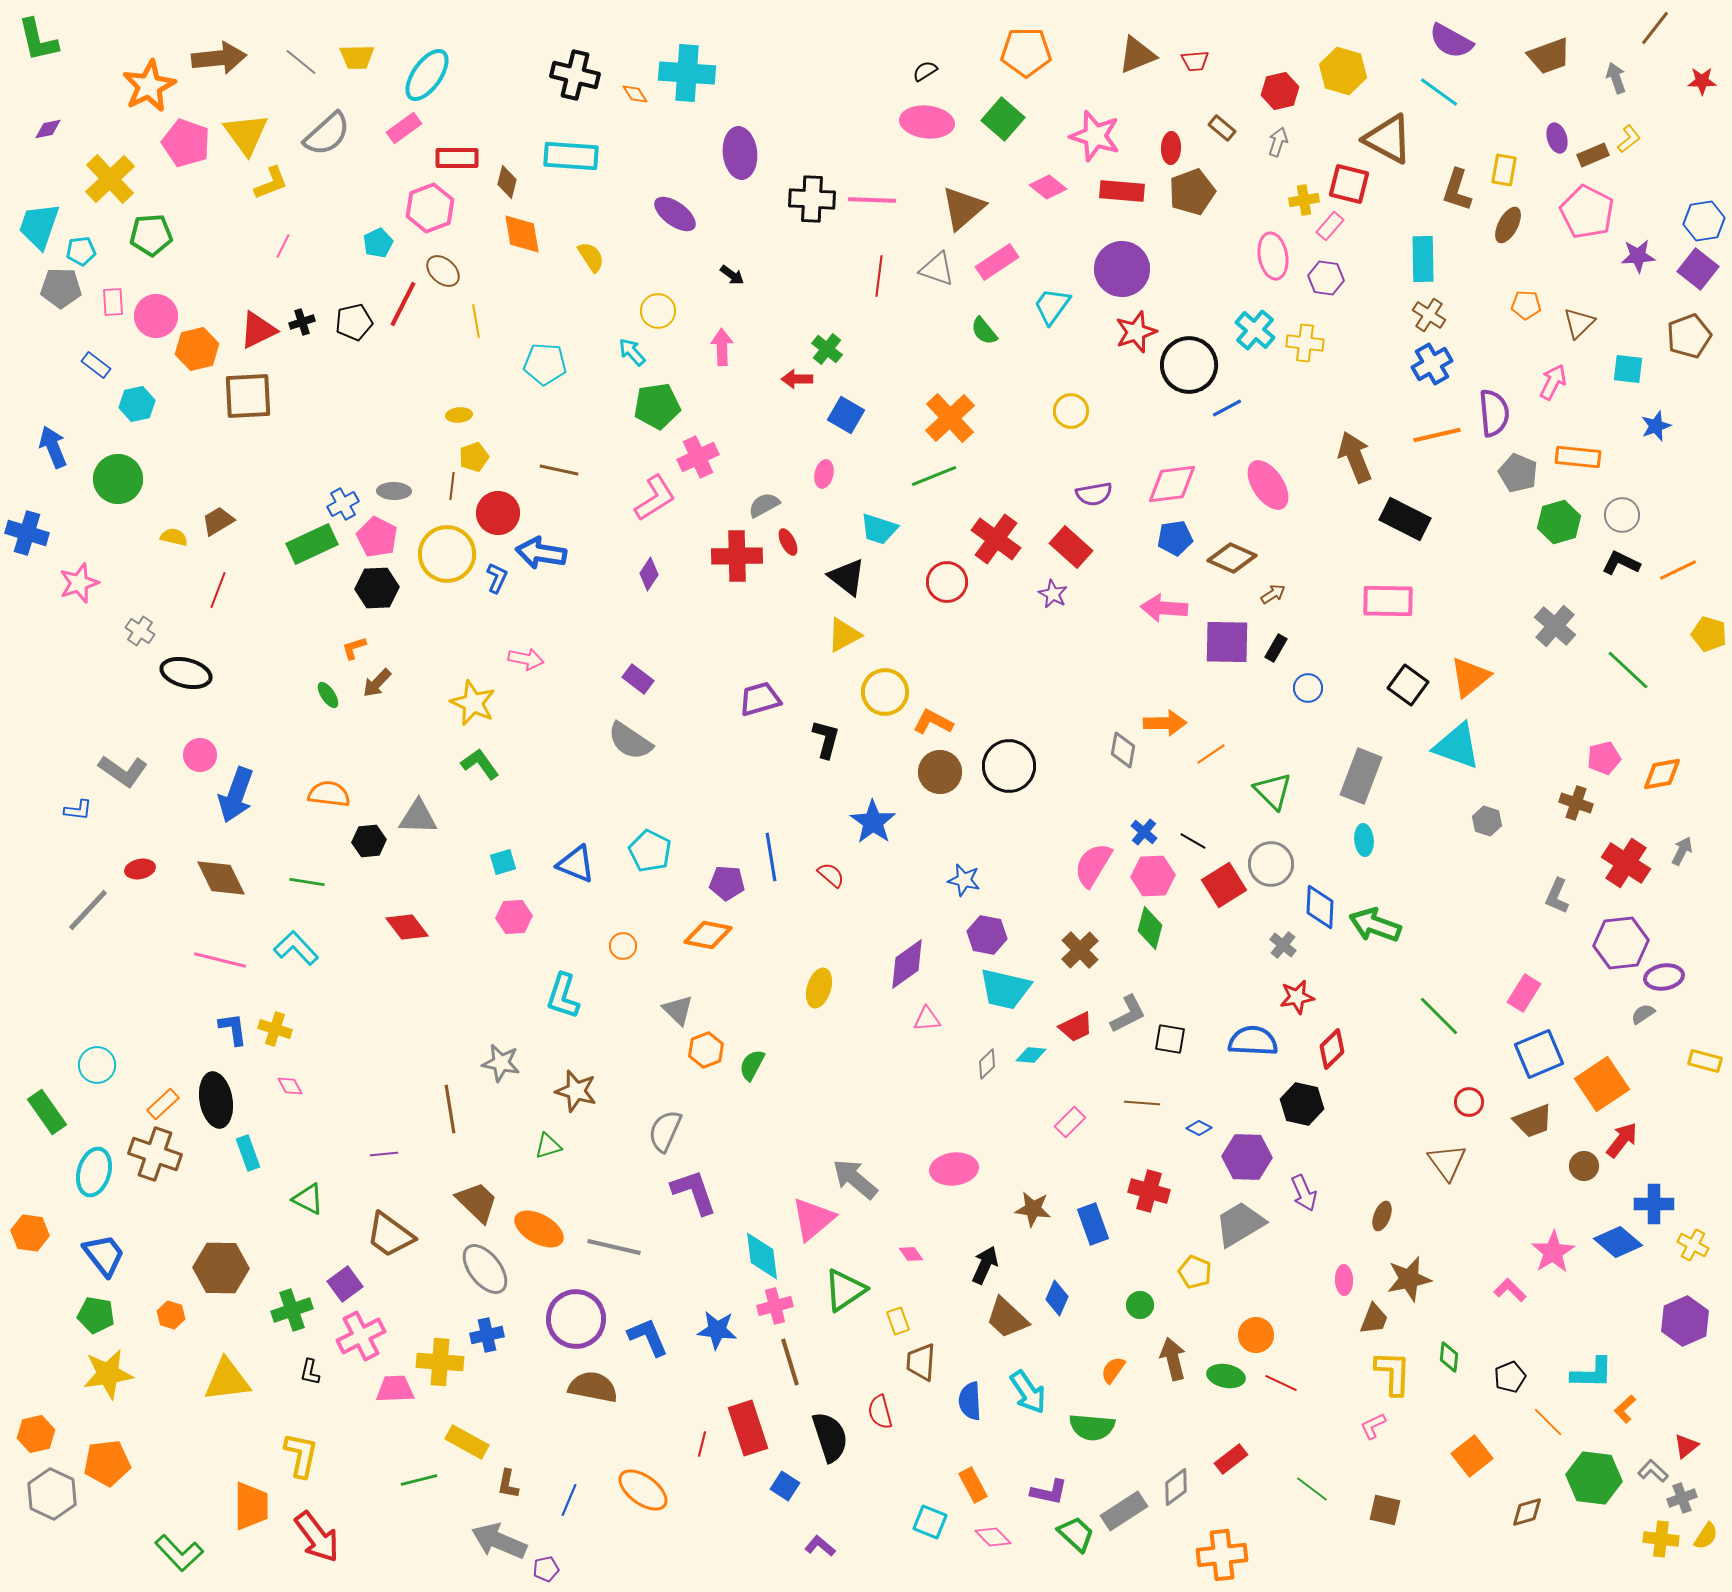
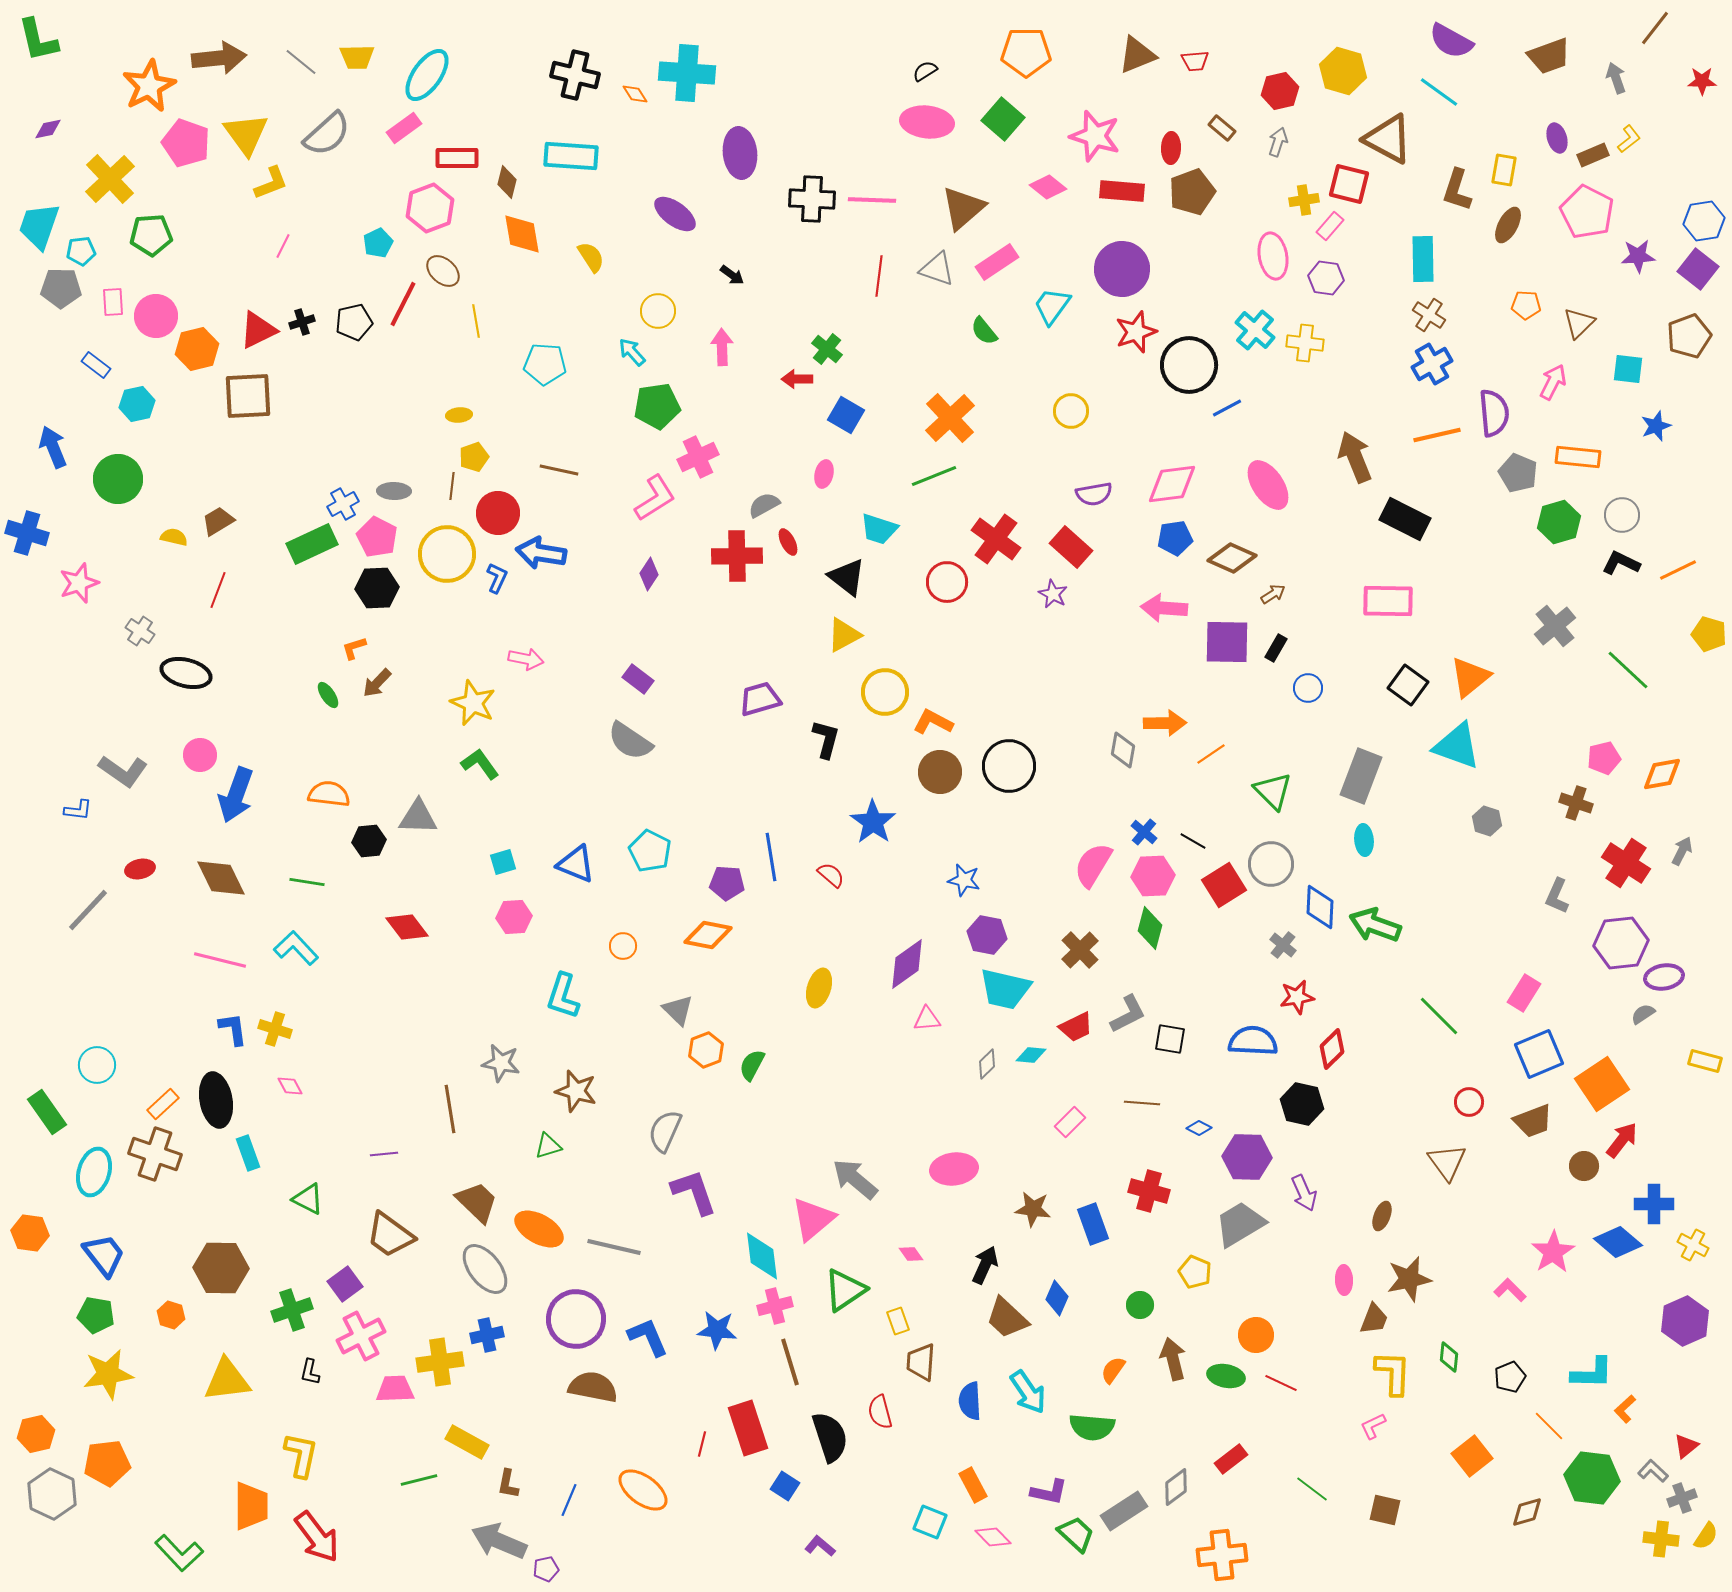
gray cross at (1555, 626): rotated 9 degrees clockwise
yellow cross at (440, 1362): rotated 12 degrees counterclockwise
orange line at (1548, 1422): moved 1 px right, 4 px down
green hexagon at (1594, 1478): moved 2 px left
